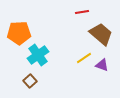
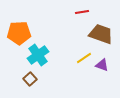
brown trapezoid: rotated 20 degrees counterclockwise
brown square: moved 2 px up
